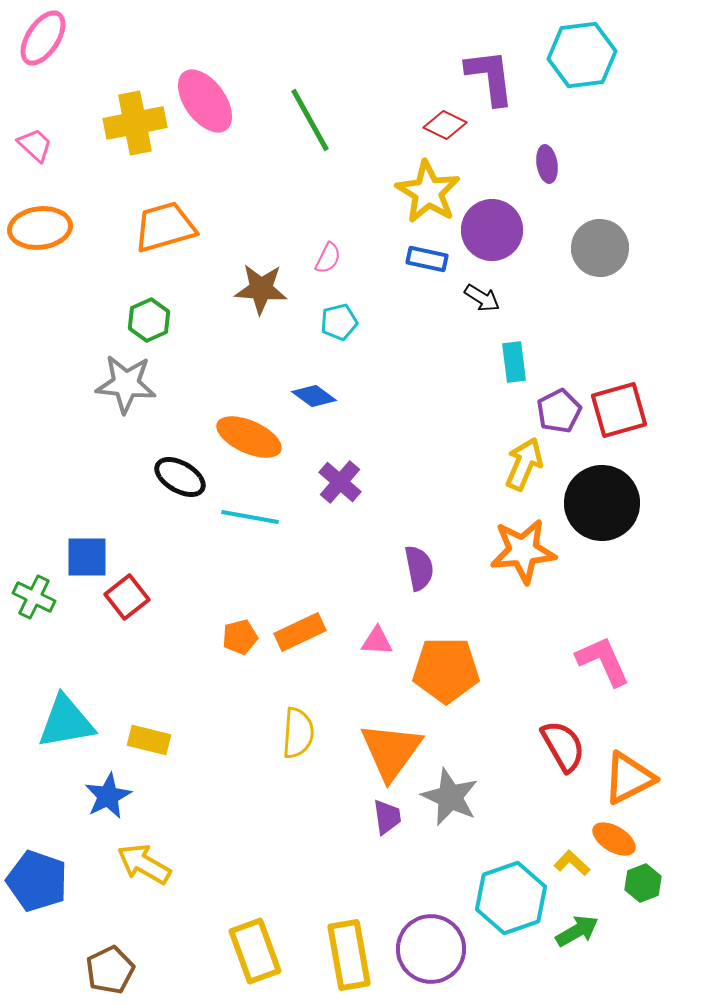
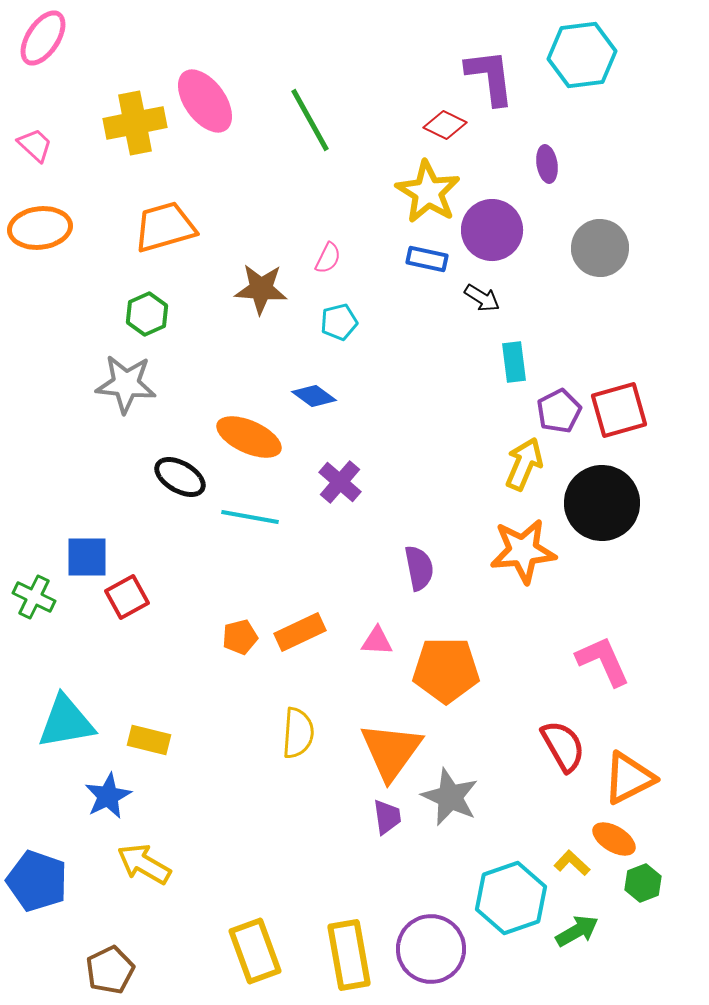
green hexagon at (149, 320): moved 2 px left, 6 px up
red square at (127, 597): rotated 9 degrees clockwise
